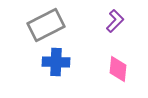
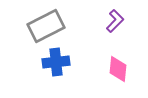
gray rectangle: moved 1 px down
blue cross: rotated 8 degrees counterclockwise
